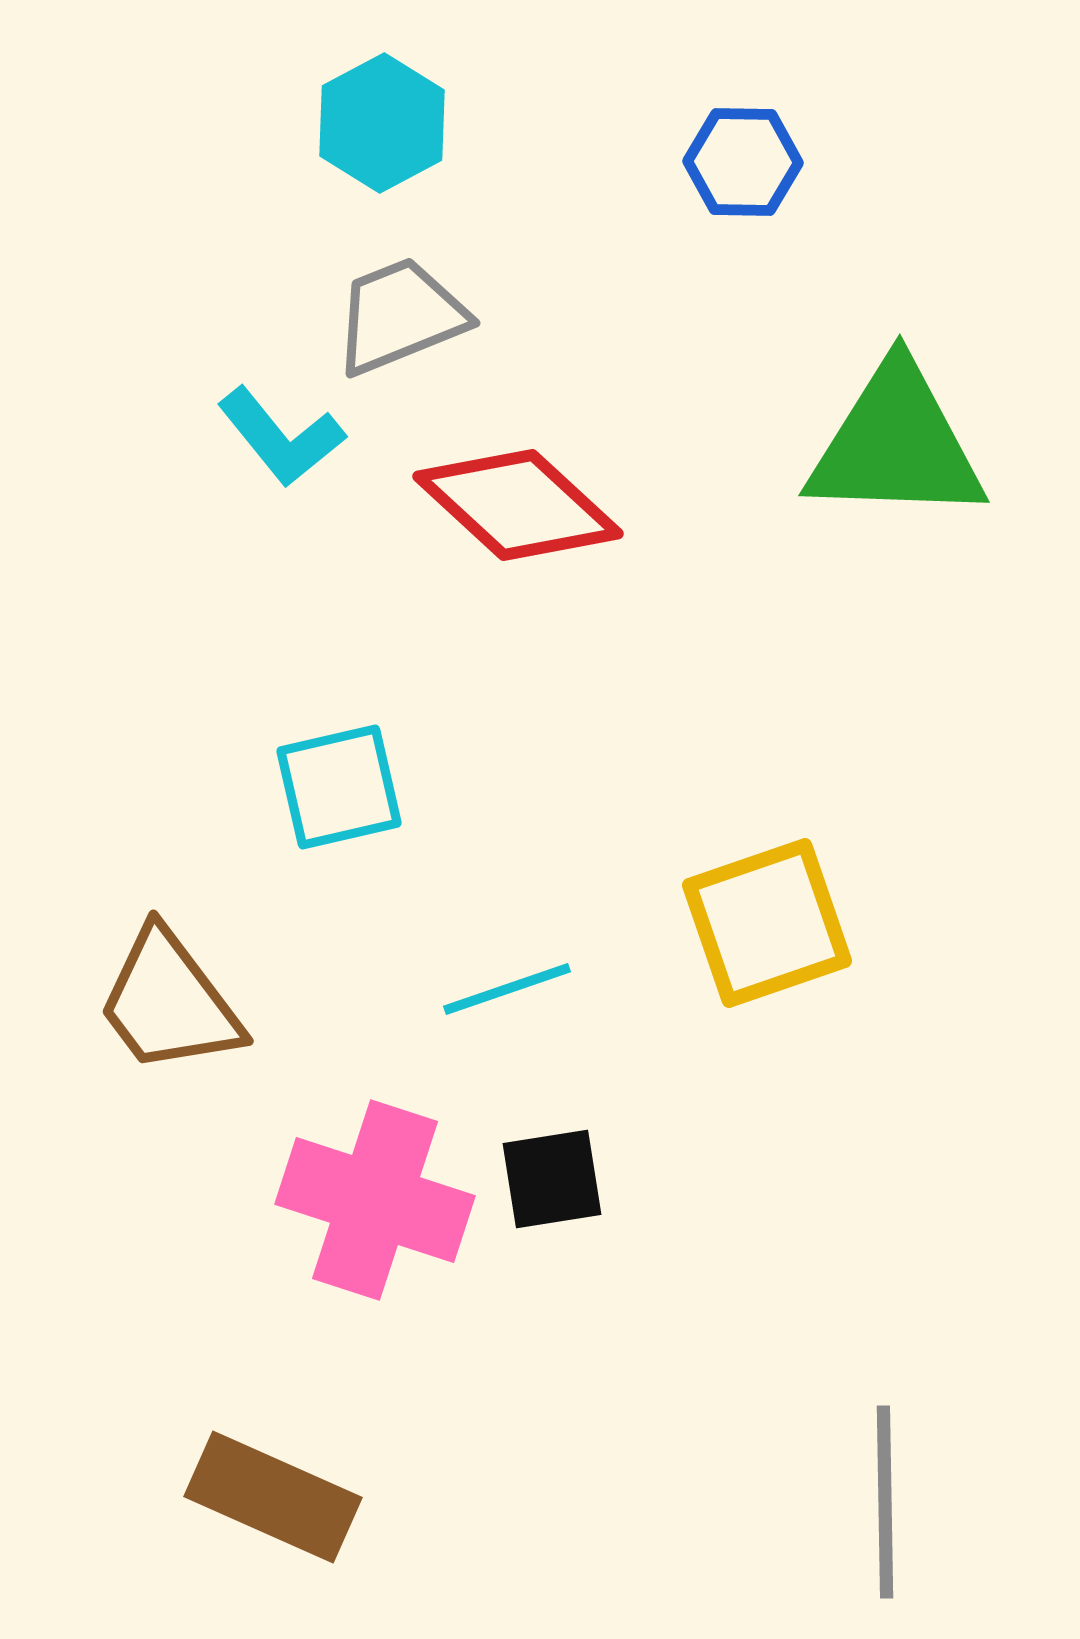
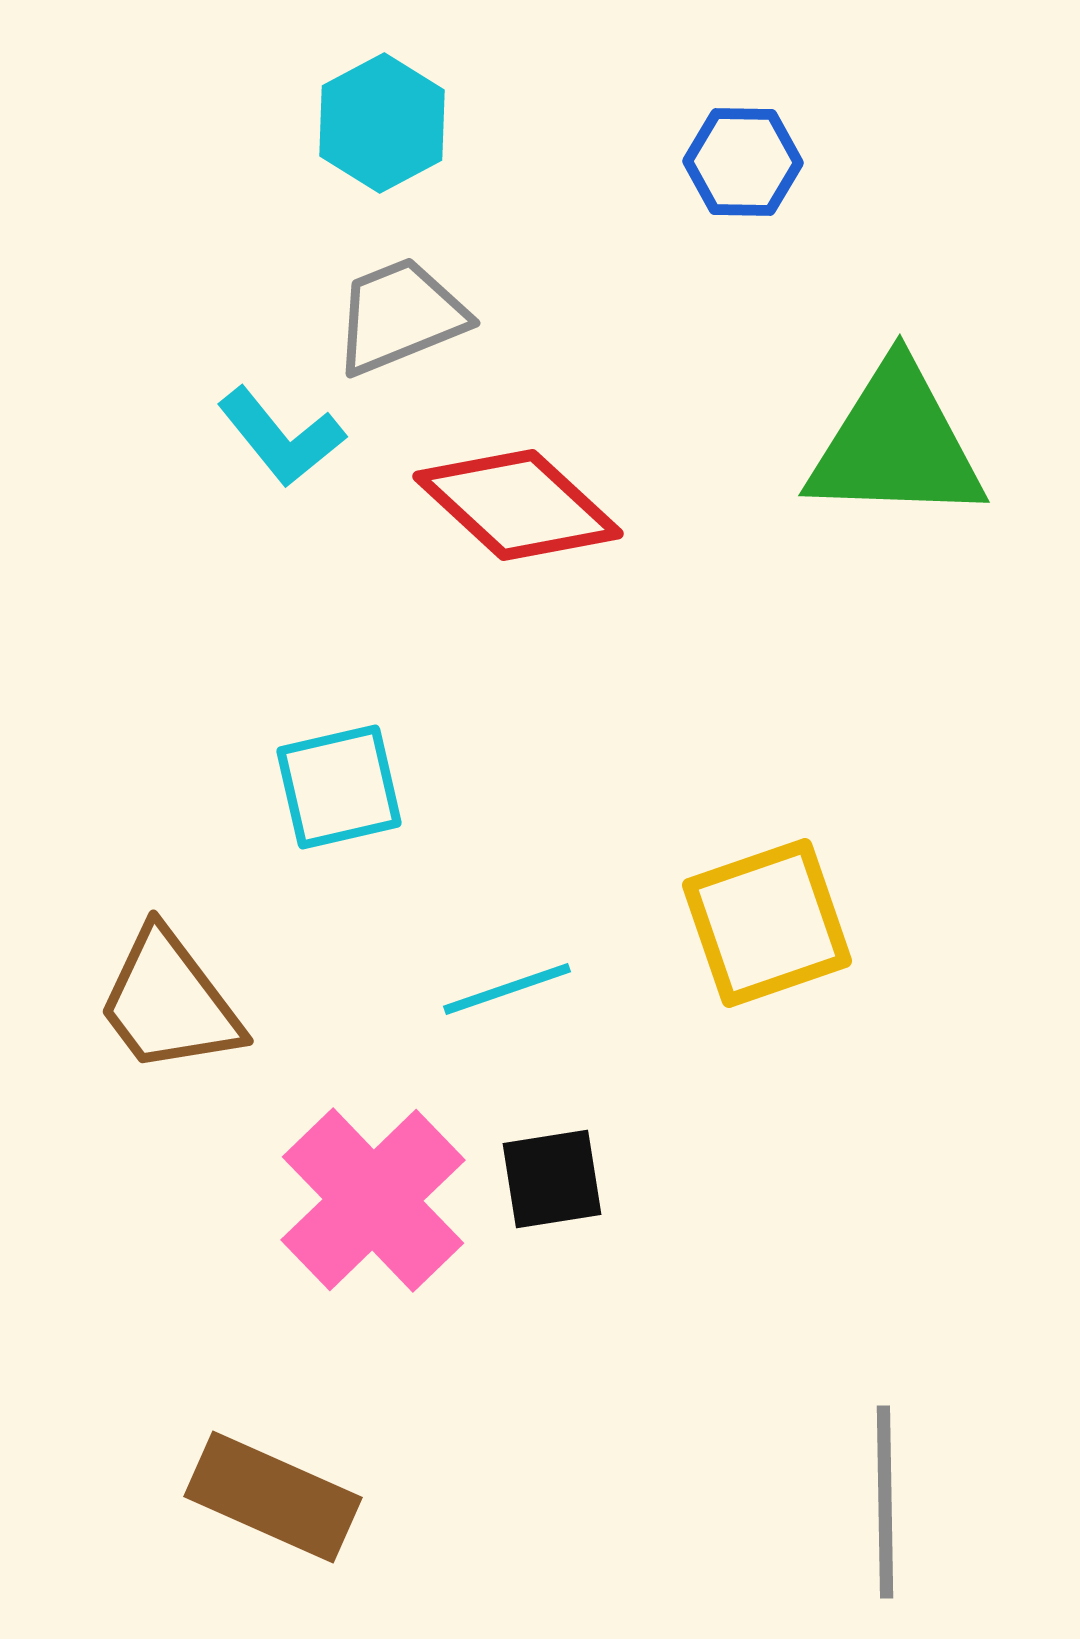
pink cross: moved 2 px left; rotated 28 degrees clockwise
